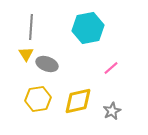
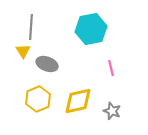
cyan hexagon: moved 3 px right, 1 px down
yellow triangle: moved 3 px left, 3 px up
pink line: rotated 63 degrees counterclockwise
yellow hexagon: rotated 15 degrees counterclockwise
gray star: rotated 24 degrees counterclockwise
